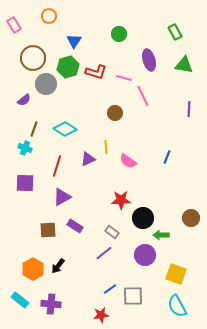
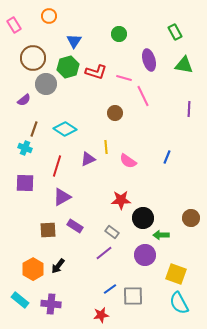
cyan semicircle at (177, 306): moved 2 px right, 3 px up
